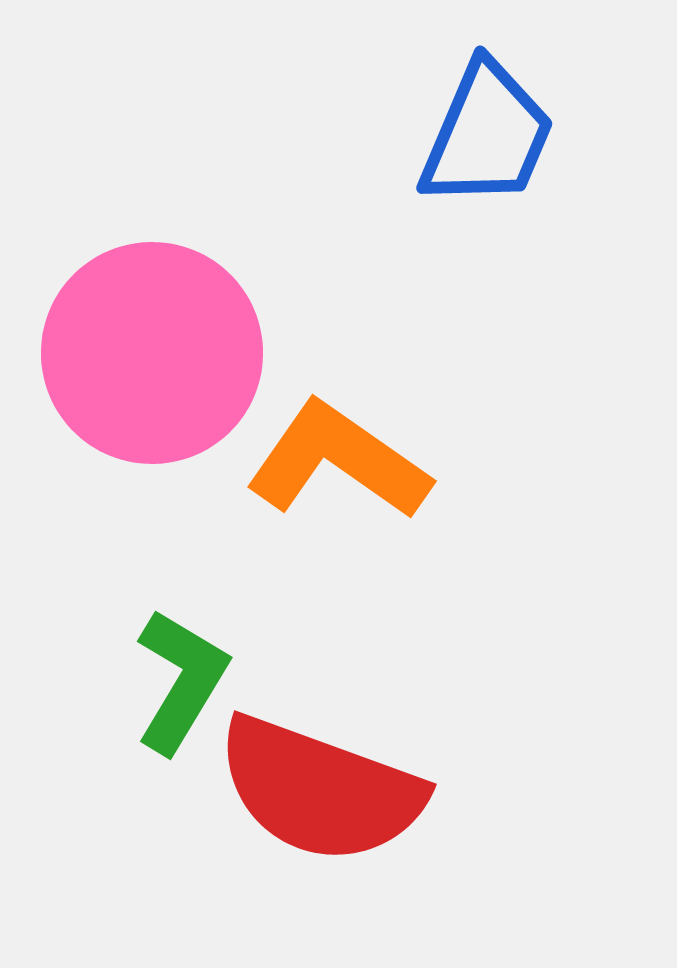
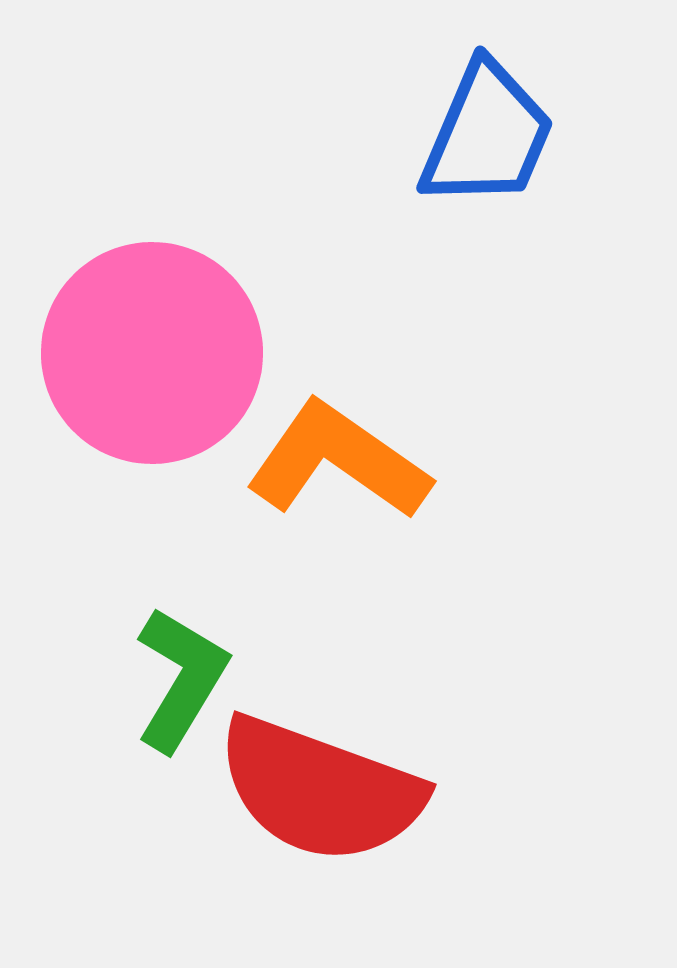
green L-shape: moved 2 px up
